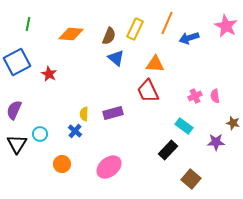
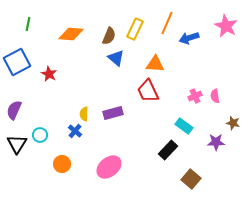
cyan circle: moved 1 px down
